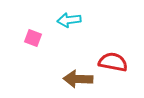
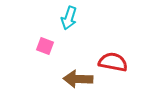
cyan arrow: moved 2 px up; rotated 65 degrees counterclockwise
pink square: moved 12 px right, 8 px down
